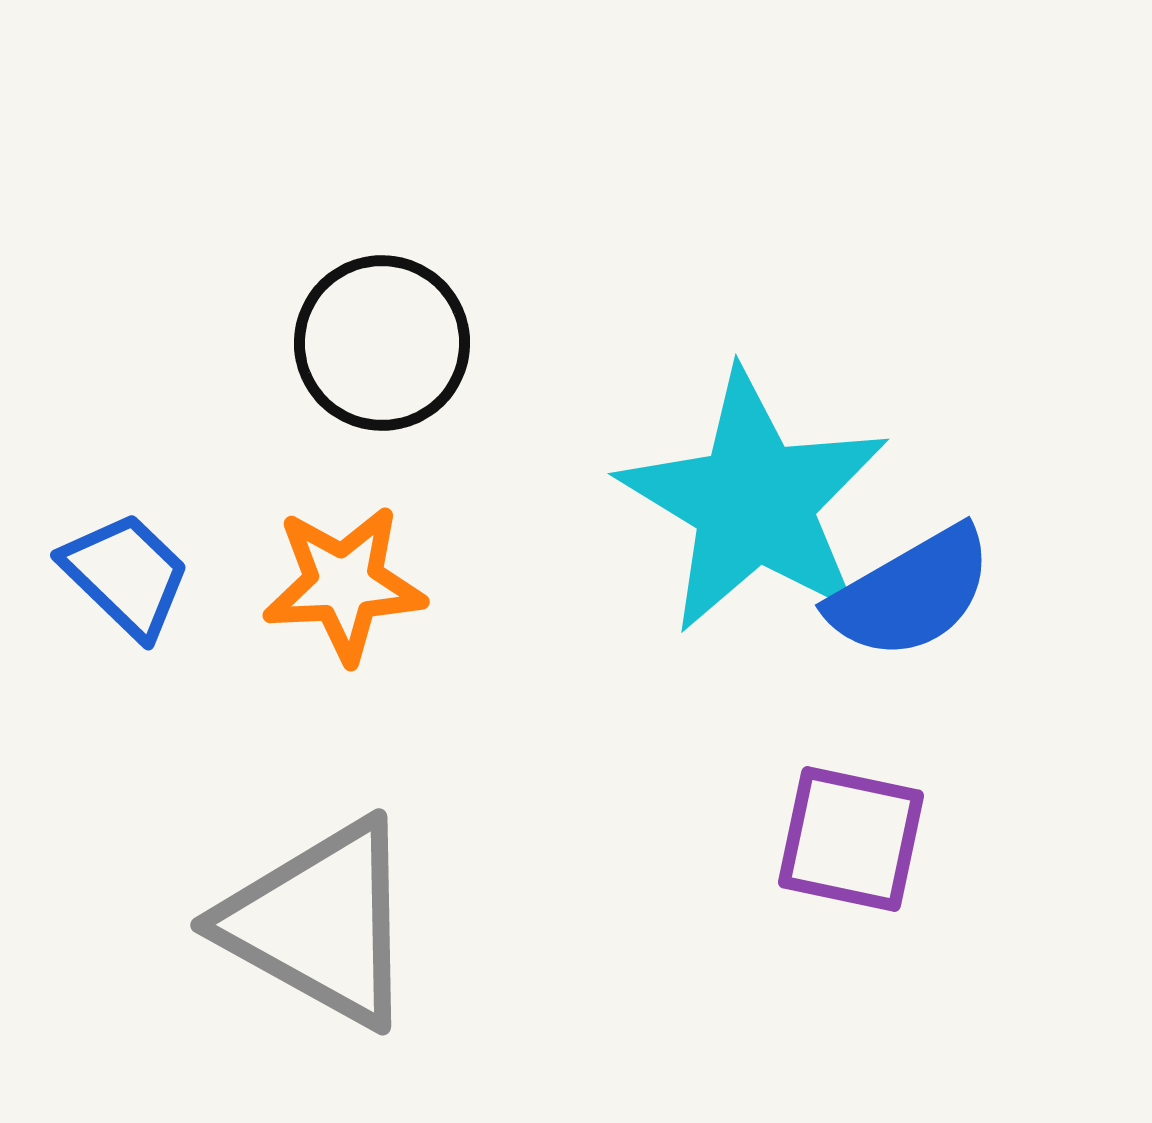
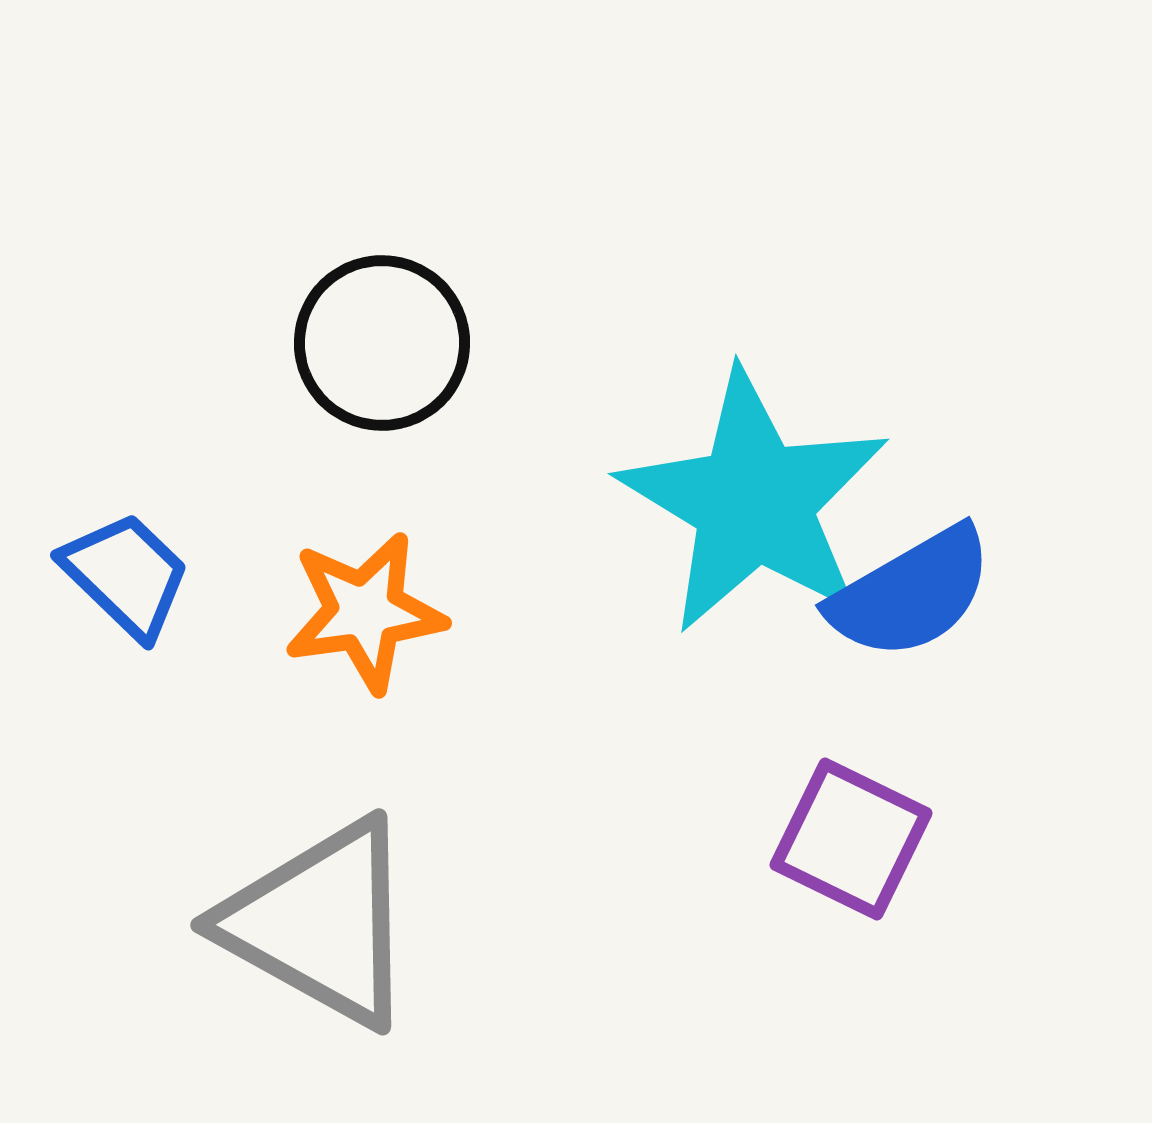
orange star: moved 21 px right, 28 px down; rotated 5 degrees counterclockwise
purple square: rotated 14 degrees clockwise
